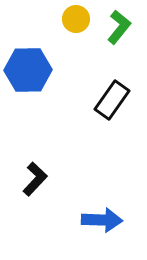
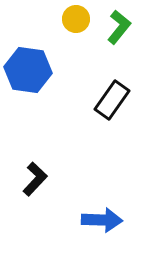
blue hexagon: rotated 9 degrees clockwise
